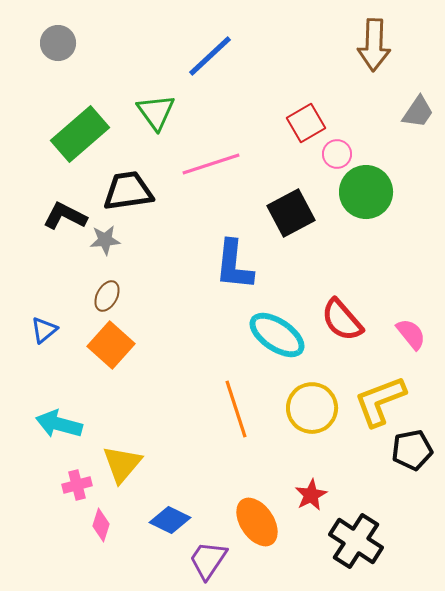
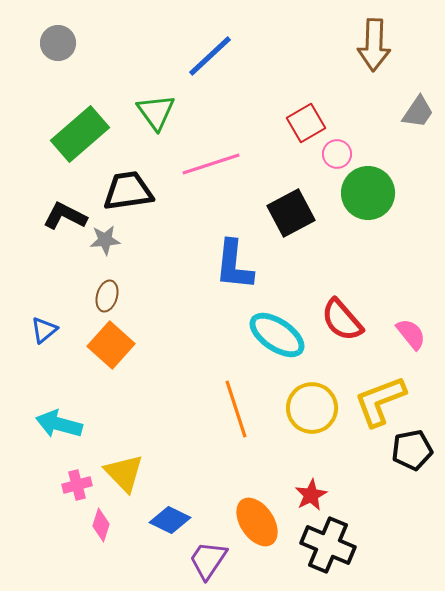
green circle: moved 2 px right, 1 px down
brown ellipse: rotated 12 degrees counterclockwise
yellow triangle: moved 2 px right, 9 px down; rotated 24 degrees counterclockwise
black cross: moved 28 px left, 4 px down; rotated 10 degrees counterclockwise
